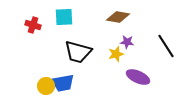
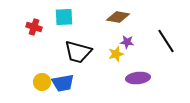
red cross: moved 1 px right, 2 px down
black line: moved 5 px up
purple ellipse: moved 1 px down; rotated 30 degrees counterclockwise
yellow circle: moved 4 px left, 4 px up
